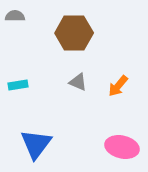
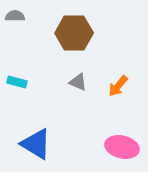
cyan rectangle: moved 1 px left, 3 px up; rotated 24 degrees clockwise
blue triangle: rotated 36 degrees counterclockwise
